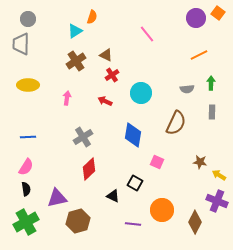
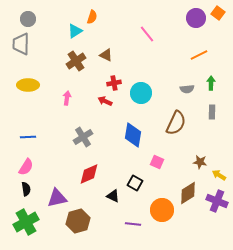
red cross: moved 2 px right, 8 px down; rotated 24 degrees clockwise
red diamond: moved 5 px down; rotated 20 degrees clockwise
brown diamond: moved 7 px left, 29 px up; rotated 30 degrees clockwise
